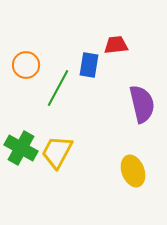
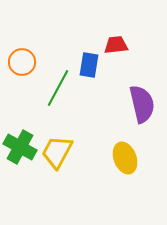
orange circle: moved 4 px left, 3 px up
green cross: moved 1 px left, 1 px up
yellow ellipse: moved 8 px left, 13 px up
